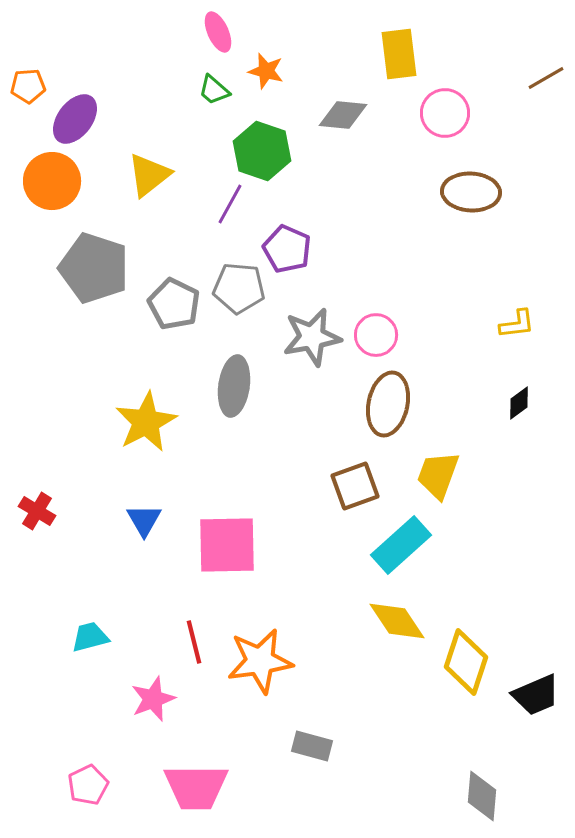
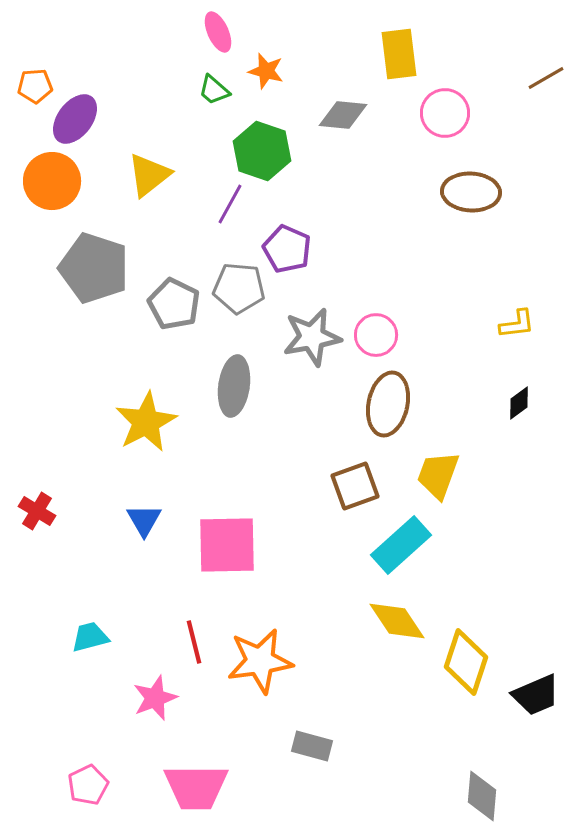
orange pentagon at (28, 86): moved 7 px right
pink star at (153, 699): moved 2 px right, 1 px up
